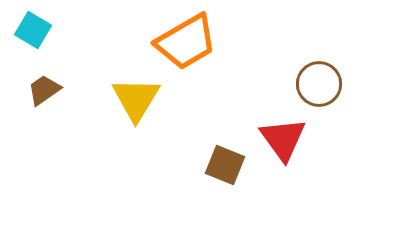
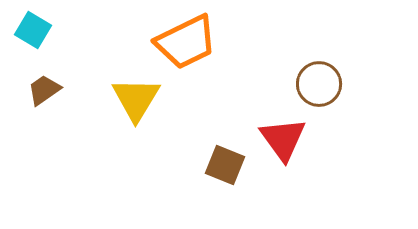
orange trapezoid: rotated 4 degrees clockwise
